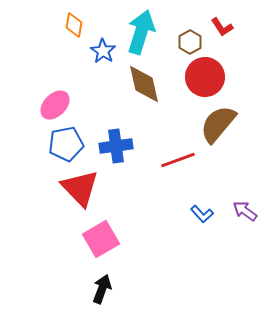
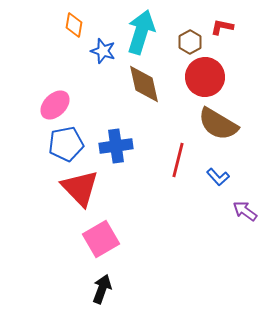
red L-shape: rotated 135 degrees clockwise
blue star: rotated 15 degrees counterclockwise
brown semicircle: rotated 99 degrees counterclockwise
red line: rotated 56 degrees counterclockwise
blue L-shape: moved 16 px right, 37 px up
